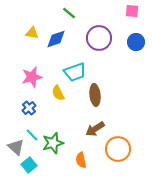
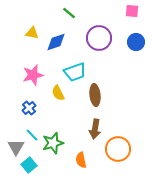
blue diamond: moved 3 px down
pink star: moved 1 px right, 2 px up
brown arrow: rotated 48 degrees counterclockwise
gray triangle: rotated 18 degrees clockwise
